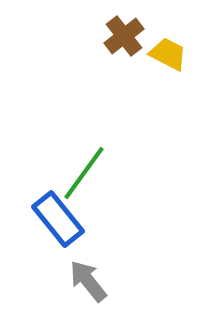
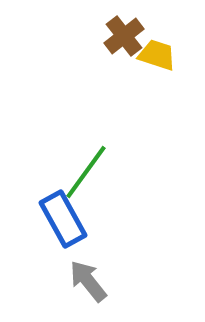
yellow trapezoid: moved 11 px left, 1 px down; rotated 9 degrees counterclockwise
green line: moved 2 px right, 1 px up
blue rectangle: moved 5 px right; rotated 10 degrees clockwise
